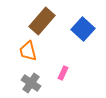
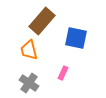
blue square: moved 7 px left, 9 px down; rotated 30 degrees counterclockwise
orange trapezoid: moved 1 px right, 1 px up
gray cross: moved 2 px left
